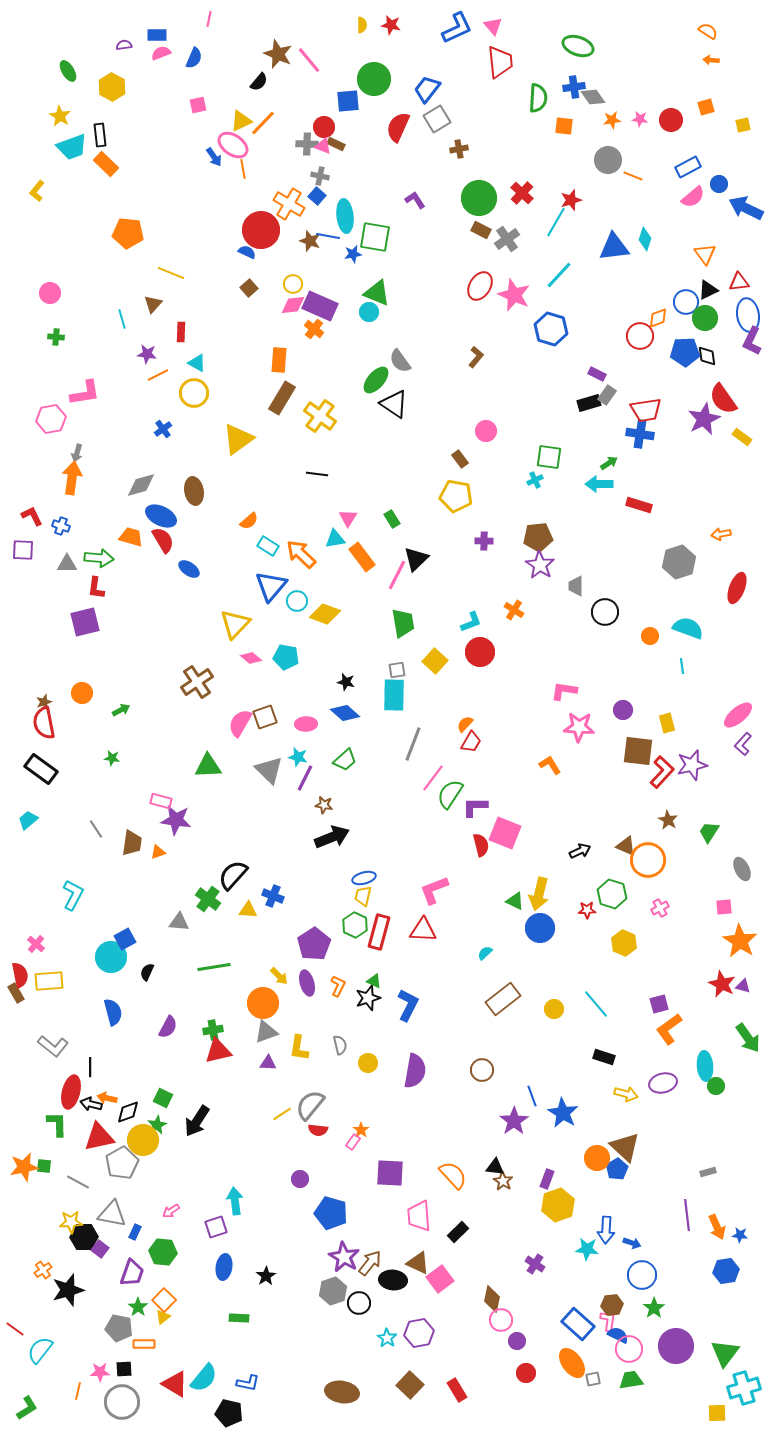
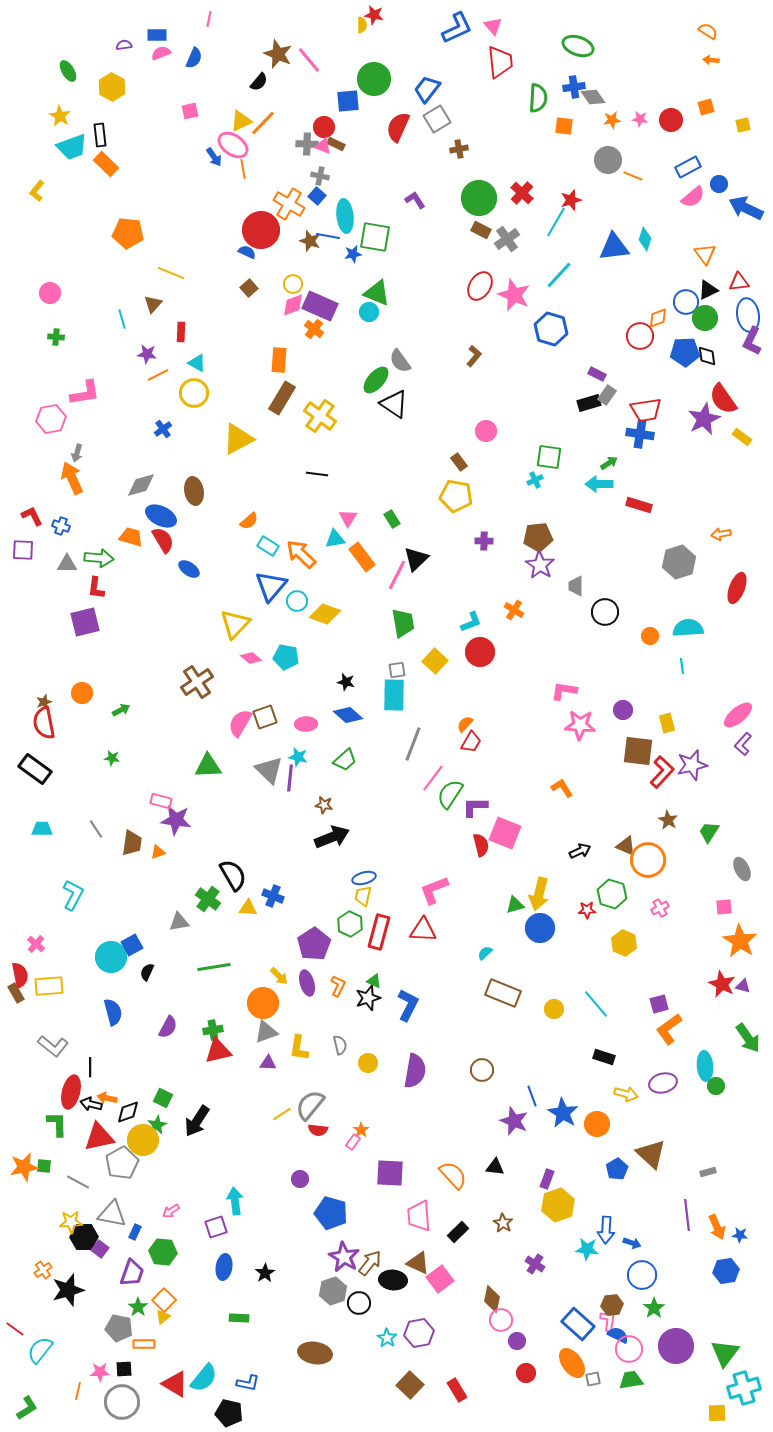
red star at (391, 25): moved 17 px left, 10 px up
pink square at (198, 105): moved 8 px left, 6 px down
pink diamond at (293, 305): rotated 15 degrees counterclockwise
brown L-shape at (476, 357): moved 2 px left, 1 px up
yellow triangle at (238, 439): rotated 8 degrees clockwise
brown rectangle at (460, 459): moved 1 px left, 3 px down
orange arrow at (72, 478): rotated 32 degrees counterclockwise
cyan semicircle at (688, 628): rotated 24 degrees counterclockwise
blue diamond at (345, 713): moved 3 px right, 2 px down
pink star at (579, 727): moved 1 px right, 2 px up
orange L-shape at (550, 765): moved 12 px right, 23 px down
black rectangle at (41, 769): moved 6 px left
purple line at (305, 778): moved 15 px left; rotated 20 degrees counterclockwise
cyan trapezoid at (28, 820): moved 14 px right, 9 px down; rotated 40 degrees clockwise
black semicircle at (233, 875): rotated 108 degrees clockwise
green triangle at (515, 901): moved 4 px down; rotated 42 degrees counterclockwise
yellow triangle at (248, 910): moved 2 px up
gray triangle at (179, 922): rotated 15 degrees counterclockwise
green hexagon at (355, 925): moved 5 px left, 1 px up
blue square at (125, 939): moved 7 px right, 6 px down
yellow rectangle at (49, 981): moved 5 px down
brown rectangle at (503, 999): moved 6 px up; rotated 60 degrees clockwise
purple star at (514, 1121): rotated 16 degrees counterclockwise
brown triangle at (625, 1147): moved 26 px right, 7 px down
orange circle at (597, 1158): moved 34 px up
brown star at (503, 1181): moved 42 px down
black star at (266, 1276): moved 1 px left, 3 px up
brown ellipse at (342, 1392): moved 27 px left, 39 px up
